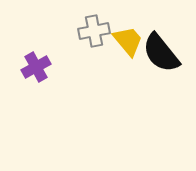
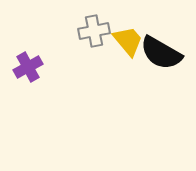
black semicircle: rotated 21 degrees counterclockwise
purple cross: moved 8 px left
